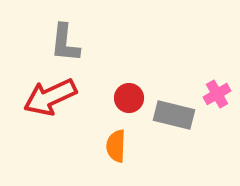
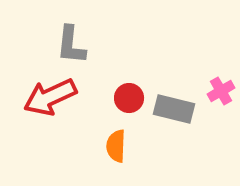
gray L-shape: moved 6 px right, 2 px down
pink cross: moved 4 px right, 3 px up
gray rectangle: moved 6 px up
